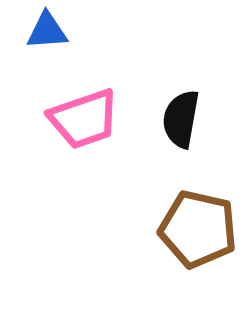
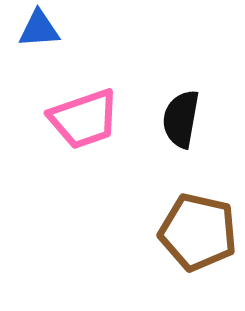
blue triangle: moved 8 px left, 2 px up
brown pentagon: moved 3 px down
